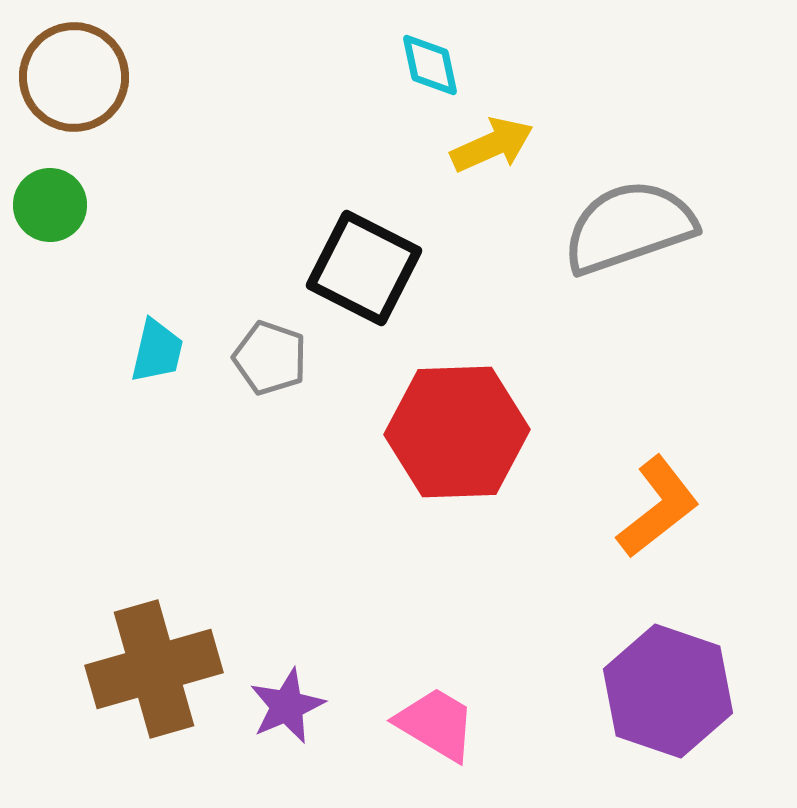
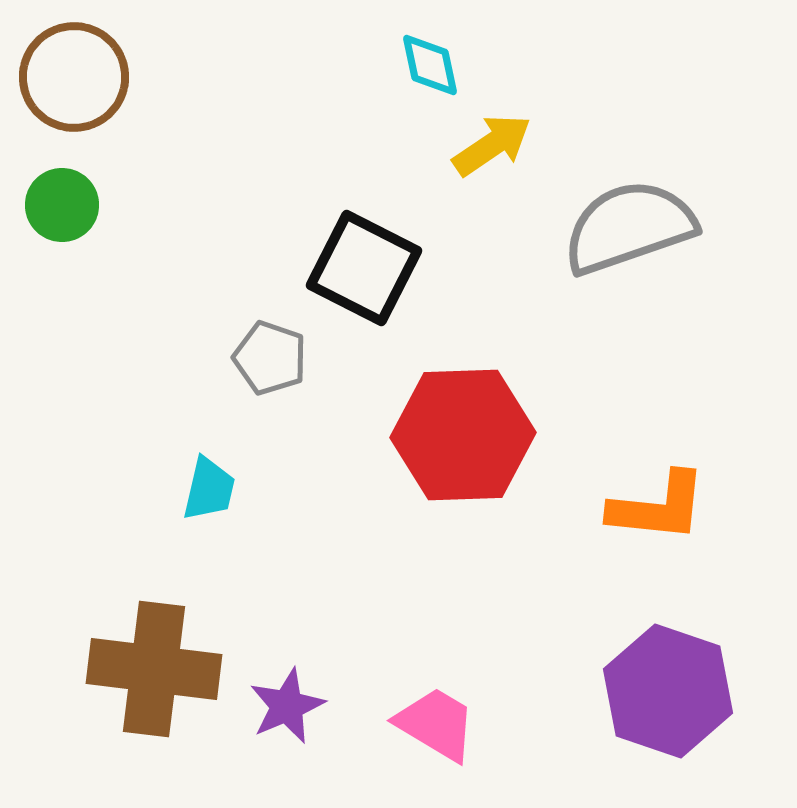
yellow arrow: rotated 10 degrees counterclockwise
green circle: moved 12 px right
cyan trapezoid: moved 52 px right, 138 px down
red hexagon: moved 6 px right, 3 px down
orange L-shape: rotated 44 degrees clockwise
brown cross: rotated 23 degrees clockwise
